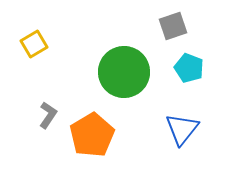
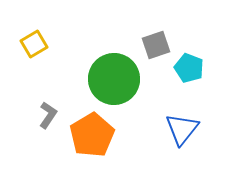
gray square: moved 17 px left, 19 px down
green circle: moved 10 px left, 7 px down
